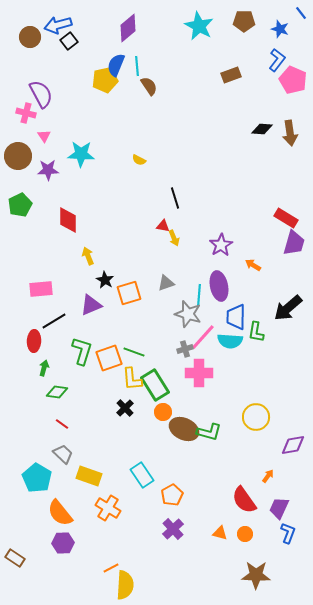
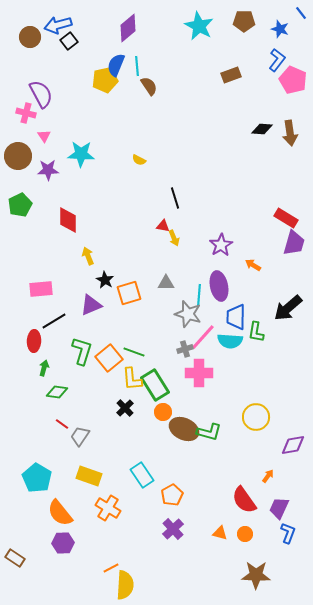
gray triangle at (166, 283): rotated 18 degrees clockwise
orange square at (109, 358): rotated 20 degrees counterclockwise
gray trapezoid at (63, 454): moved 17 px right, 18 px up; rotated 100 degrees counterclockwise
